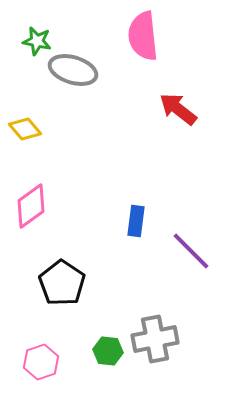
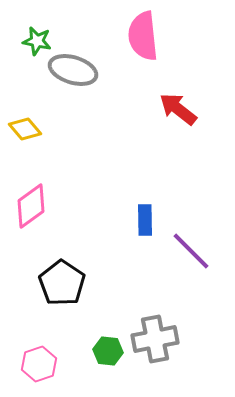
blue rectangle: moved 9 px right, 1 px up; rotated 8 degrees counterclockwise
pink hexagon: moved 2 px left, 2 px down
